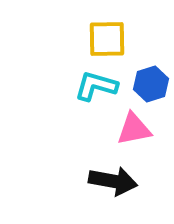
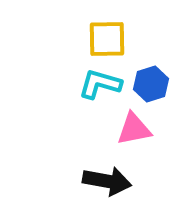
cyan L-shape: moved 4 px right, 2 px up
black arrow: moved 6 px left
